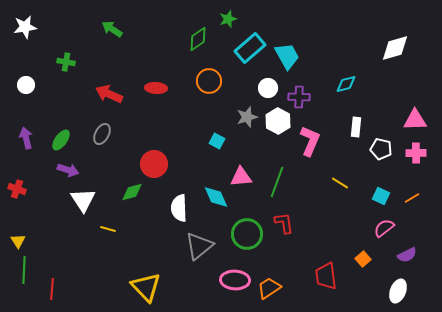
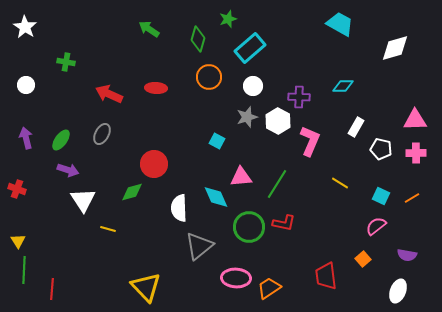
white star at (25, 27): rotated 30 degrees counterclockwise
green arrow at (112, 29): moved 37 px right
green diamond at (198, 39): rotated 40 degrees counterclockwise
cyan trapezoid at (287, 56): moved 53 px right, 32 px up; rotated 32 degrees counterclockwise
orange circle at (209, 81): moved 4 px up
cyan diamond at (346, 84): moved 3 px left, 2 px down; rotated 15 degrees clockwise
white circle at (268, 88): moved 15 px left, 2 px up
white rectangle at (356, 127): rotated 24 degrees clockwise
green line at (277, 182): moved 2 px down; rotated 12 degrees clockwise
red L-shape at (284, 223): rotated 110 degrees clockwise
pink semicircle at (384, 228): moved 8 px left, 2 px up
green circle at (247, 234): moved 2 px right, 7 px up
purple semicircle at (407, 255): rotated 36 degrees clockwise
pink ellipse at (235, 280): moved 1 px right, 2 px up
